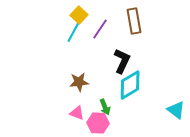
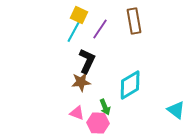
yellow square: rotated 18 degrees counterclockwise
black L-shape: moved 35 px left
brown star: moved 2 px right
